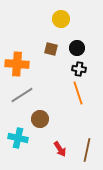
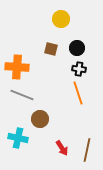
orange cross: moved 3 px down
gray line: rotated 55 degrees clockwise
red arrow: moved 2 px right, 1 px up
